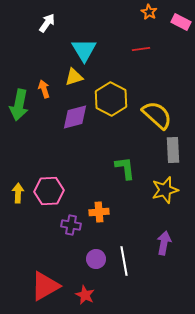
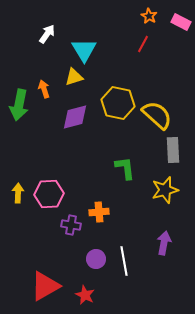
orange star: moved 4 px down
white arrow: moved 11 px down
red line: moved 2 px right, 5 px up; rotated 54 degrees counterclockwise
yellow hexagon: moved 7 px right, 4 px down; rotated 16 degrees counterclockwise
pink hexagon: moved 3 px down
